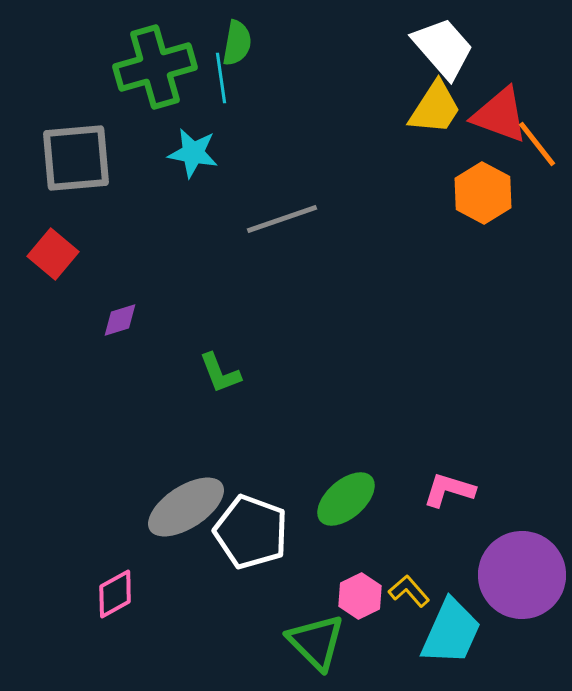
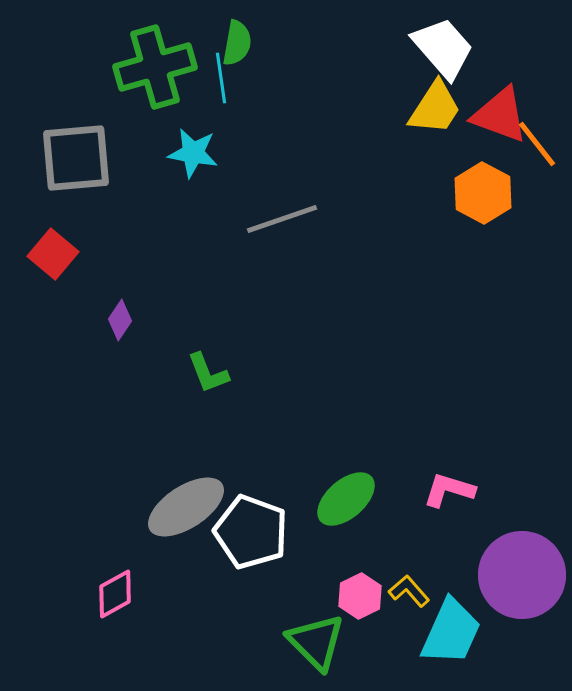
purple diamond: rotated 39 degrees counterclockwise
green L-shape: moved 12 px left
